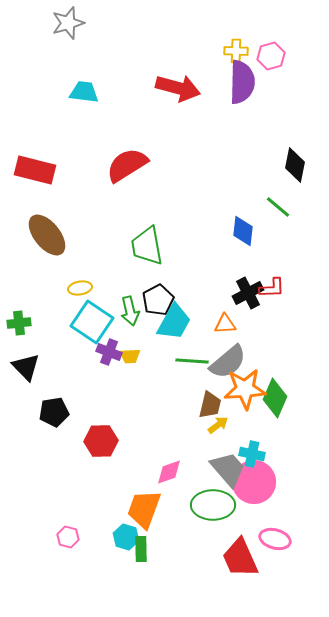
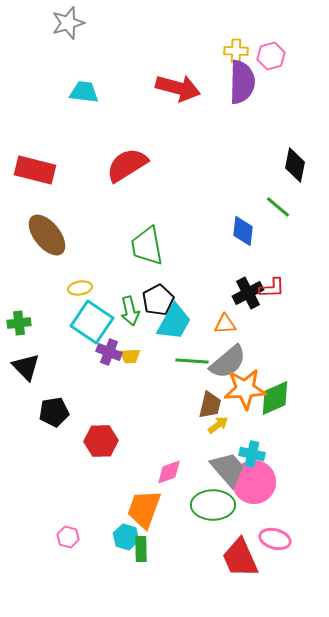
green diamond at (275, 398): rotated 42 degrees clockwise
